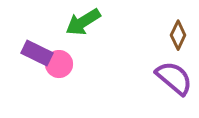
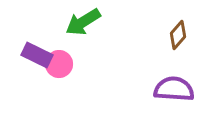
brown diamond: rotated 16 degrees clockwise
purple rectangle: moved 2 px down
purple semicircle: moved 11 px down; rotated 36 degrees counterclockwise
